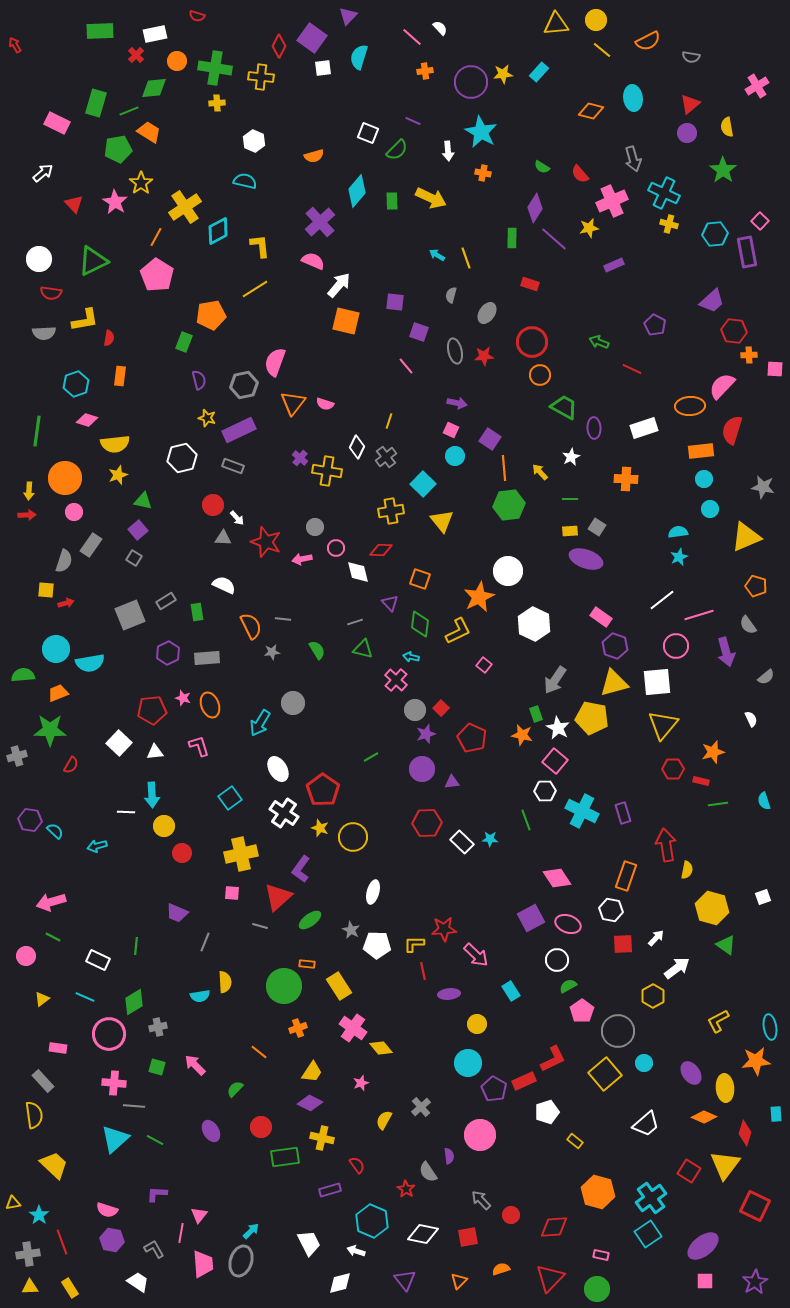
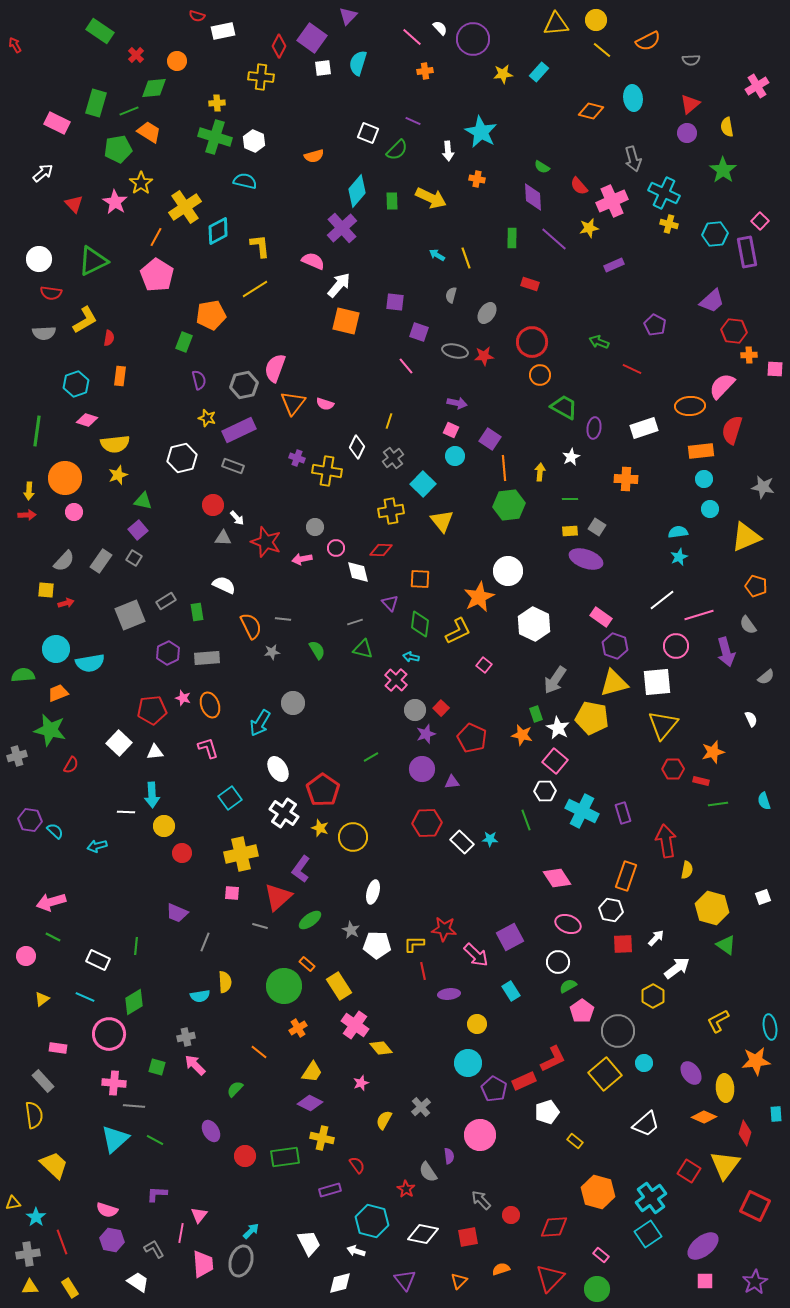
green rectangle at (100, 31): rotated 36 degrees clockwise
white rectangle at (155, 34): moved 68 px right, 3 px up
cyan semicircle at (359, 57): moved 1 px left, 6 px down
gray semicircle at (691, 57): moved 3 px down; rotated 12 degrees counterclockwise
green cross at (215, 68): moved 69 px down; rotated 8 degrees clockwise
purple circle at (471, 82): moved 2 px right, 43 px up
orange cross at (483, 173): moved 6 px left, 6 px down
red semicircle at (580, 174): moved 1 px left, 12 px down
purple diamond at (535, 208): moved 2 px left, 11 px up; rotated 36 degrees counterclockwise
purple cross at (320, 222): moved 22 px right, 6 px down
yellow L-shape at (85, 320): rotated 20 degrees counterclockwise
gray ellipse at (455, 351): rotated 65 degrees counterclockwise
pink semicircle at (275, 362): moved 6 px down
purple ellipse at (594, 428): rotated 10 degrees clockwise
gray cross at (386, 457): moved 7 px right, 1 px down
purple cross at (300, 458): moved 3 px left; rotated 21 degrees counterclockwise
yellow arrow at (540, 472): rotated 48 degrees clockwise
gray rectangle at (91, 545): moved 10 px right, 16 px down
gray semicircle at (64, 561): rotated 25 degrees clockwise
orange square at (420, 579): rotated 15 degrees counterclockwise
green star at (50, 730): rotated 12 degrees clockwise
pink L-shape at (199, 746): moved 9 px right, 2 px down
red arrow at (666, 845): moved 4 px up
purple square at (531, 918): moved 21 px left, 19 px down
red star at (444, 929): rotated 10 degrees clockwise
white circle at (557, 960): moved 1 px right, 2 px down
orange rectangle at (307, 964): rotated 35 degrees clockwise
gray cross at (158, 1027): moved 28 px right, 10 px down
orange cross at (298, 1028): rotated 12 degrees counterclockwise
pink cross at (353, 1028): moved 2 px right, 3 px up
red circle at (261, 1127): moved 16 px left, 29 px down
cyan star at (39, 1215): moved 3 px left, 2 px down
cyan hexagon at (372, 1221): rotated 8 degrees counterclockwise
pink rectangle at (601, 1255): rotated 28 degrees clockwise
